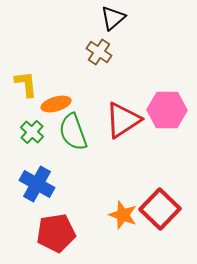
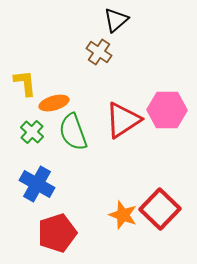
black triangle: moved 3 px right, 2 px down
yellow L-shape: moved 1 px left, 1 px up
orange ellipse: moved 2 px left, 1 px up
red pentagon: moved 1 px right; rotated 9 degrees counterclockwise
